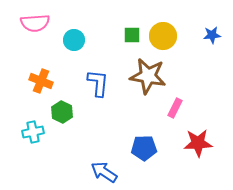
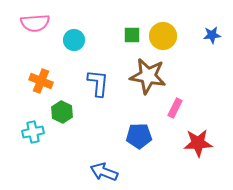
blue pentagon: moved 5 px left, 12 px up
blue arrow: rotated 12 degrees counterclockwise
